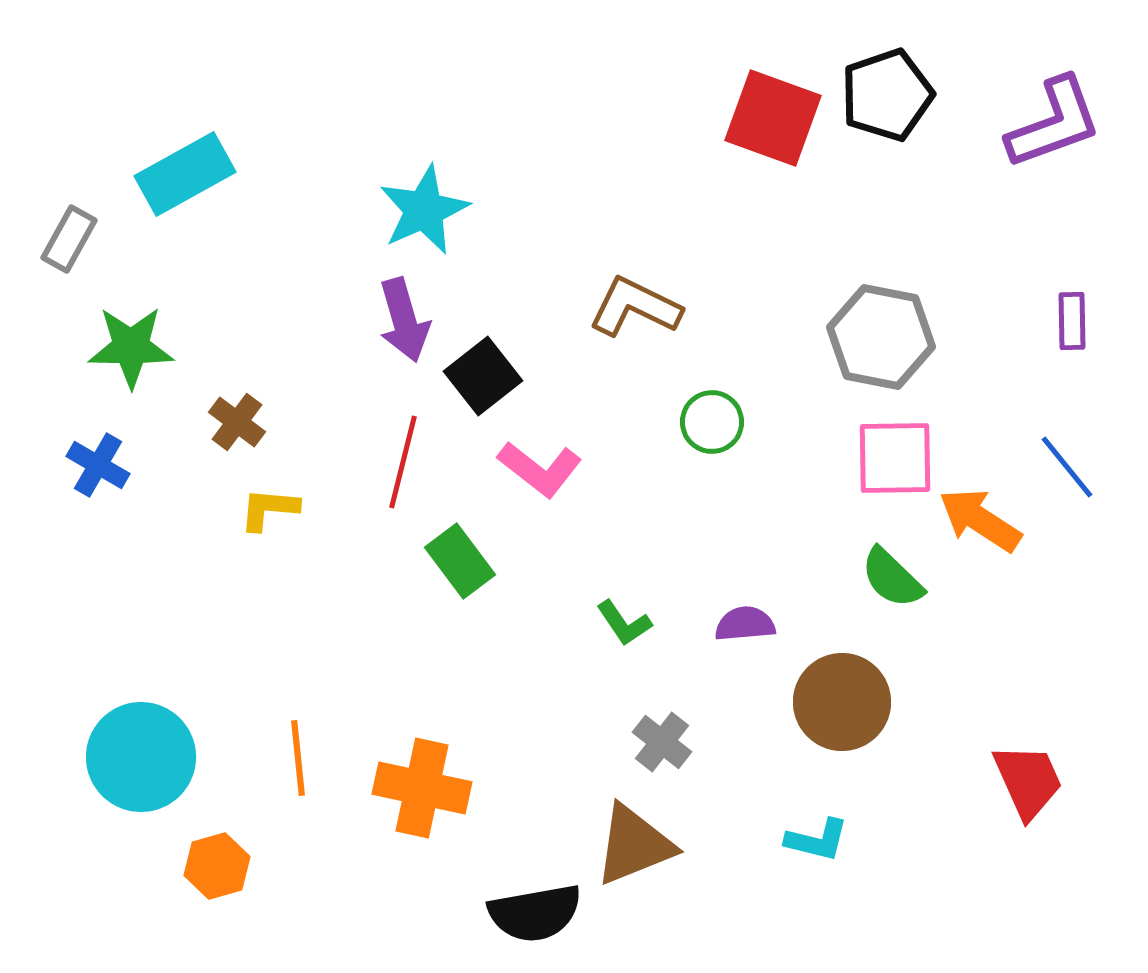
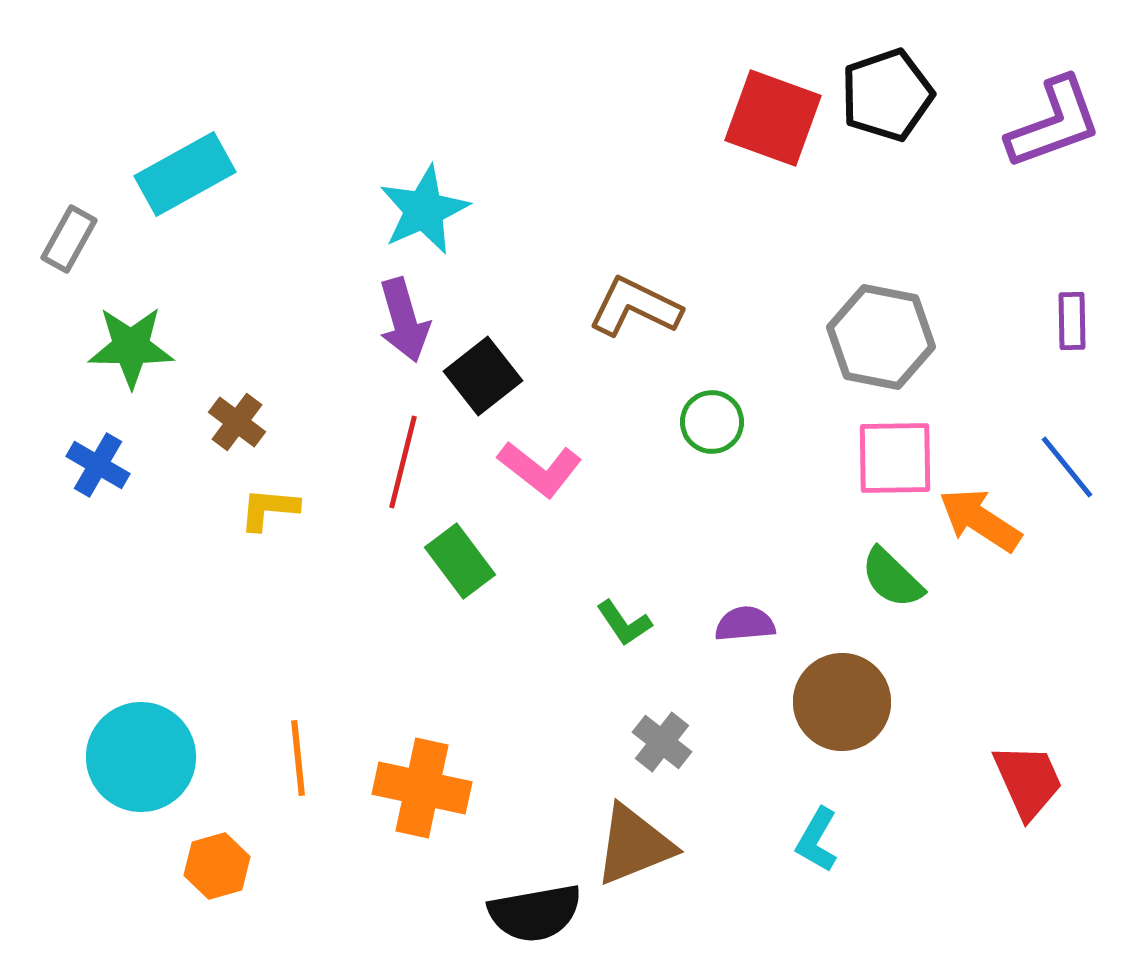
cyan L-shape: rotated 106 degrees clockwise
